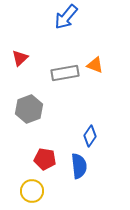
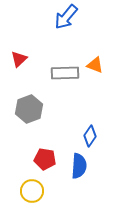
red triangle: moved 1 px left, 1 px down
gray rectangle: rotated 8 degrees clockwise
blue semicircle: rotated 10 degrees clockwise
